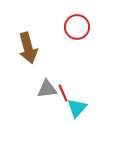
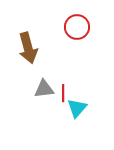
gray triangle: moved 3 px left
red line: rotated 24 degrees clockwise
